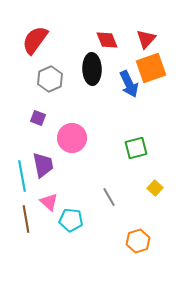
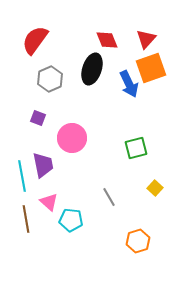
black ellipse: rotated 20 degrees clockwise
